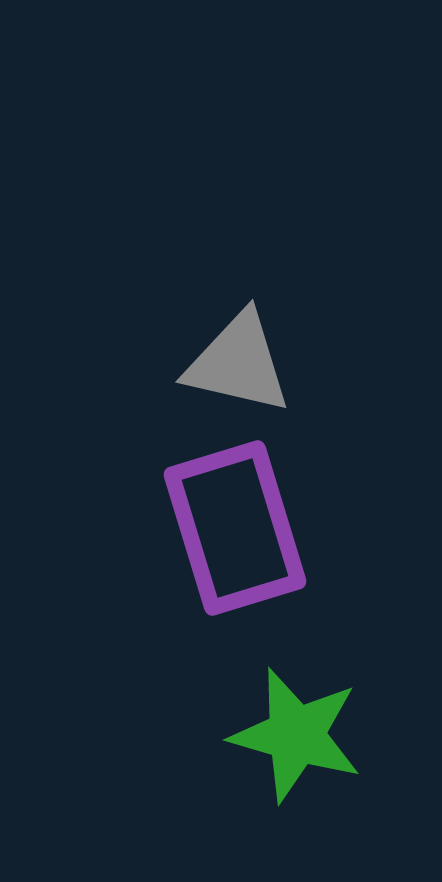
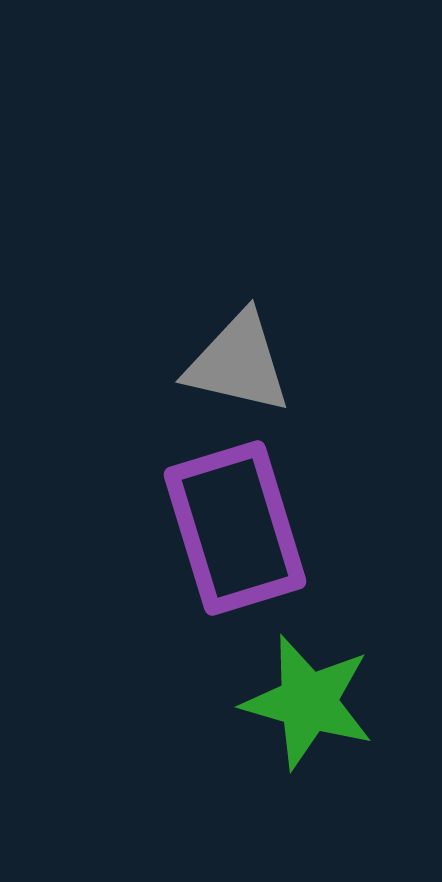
green star: moved 12 px right, 33 px up
